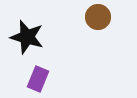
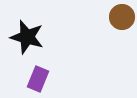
brown circle: moved 24 px right
